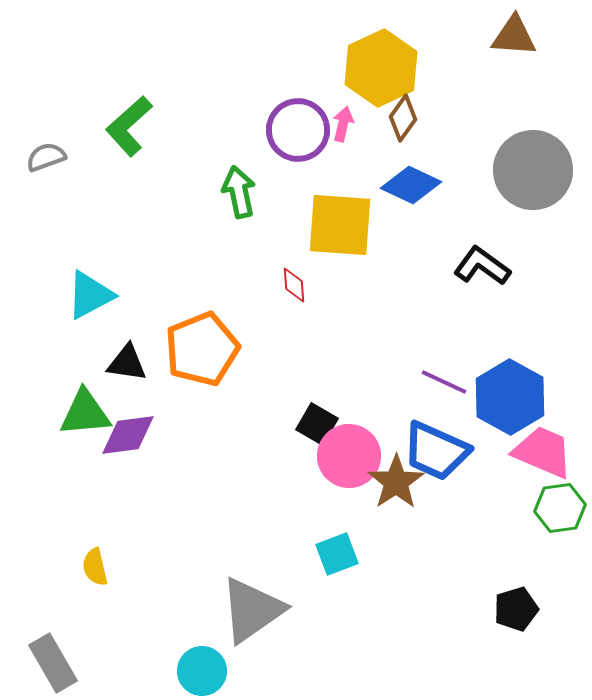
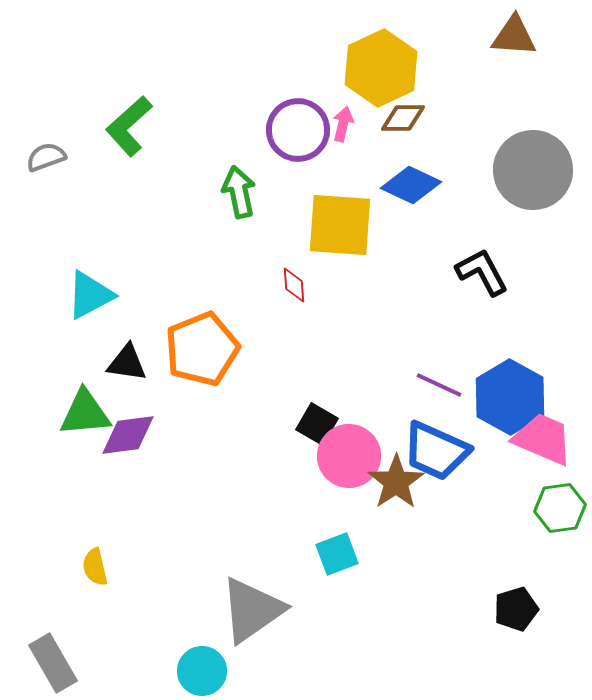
brown diamond: rotated 54 degrees clockwise
black L-shape: moved 6 px down; rotated 26 degrees clockwise
purple line: moved 5 px left, 3 px down
pink trapezoid: moved 13 px up
